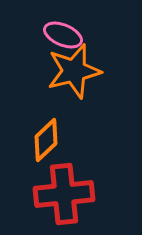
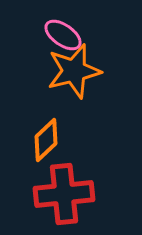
pink ellipse: rotated 12 degrees clockwise
